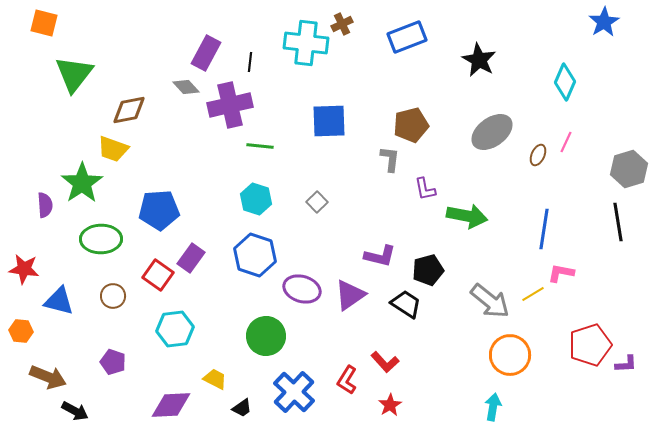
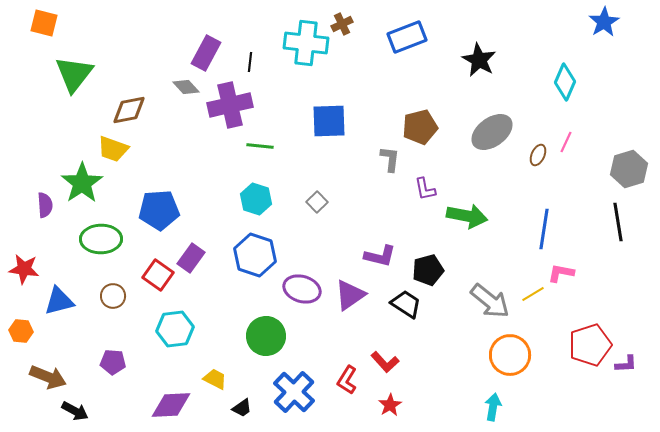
brown pentagon at (411, 125): moved 9 px right, 2 px down
blue triangle at (59, 301): rotated 28 degrees counterclockwise
purple pentagon at (113, 362): rotated 15 degrees counterclockwise
